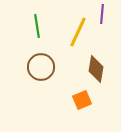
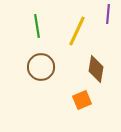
purple line: moved 6 px right
yellow line: moved 1 px left, 1 px up
